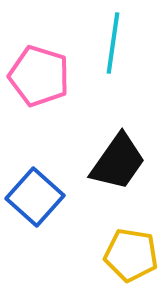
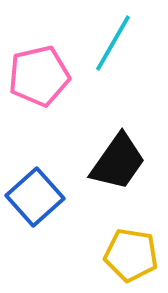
cyan line: rotated 22 degrees clockwise
pink pentagon: rotated 30 degrees counterclockwise
blue square: rotated 6 degrees clockwise
